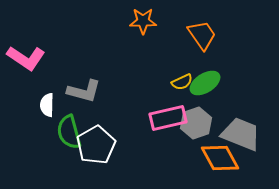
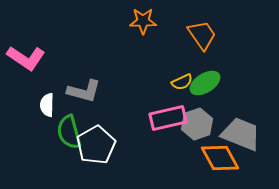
gray hexagon: moved 1 px right, 1 px down
